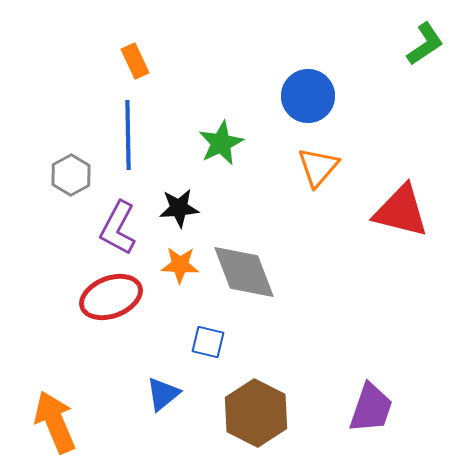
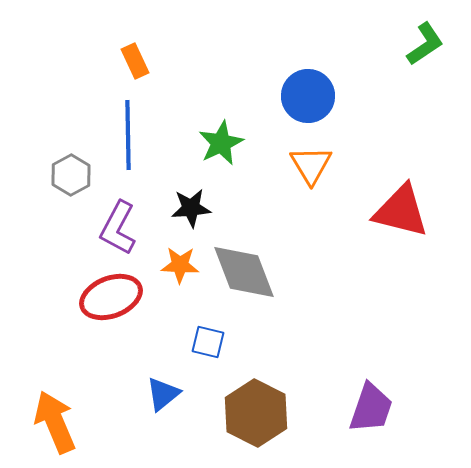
orange triangle: moved 7 px left, 2 px up; rotated 12 degrees counterclockwise
black star: moved 12 px right
